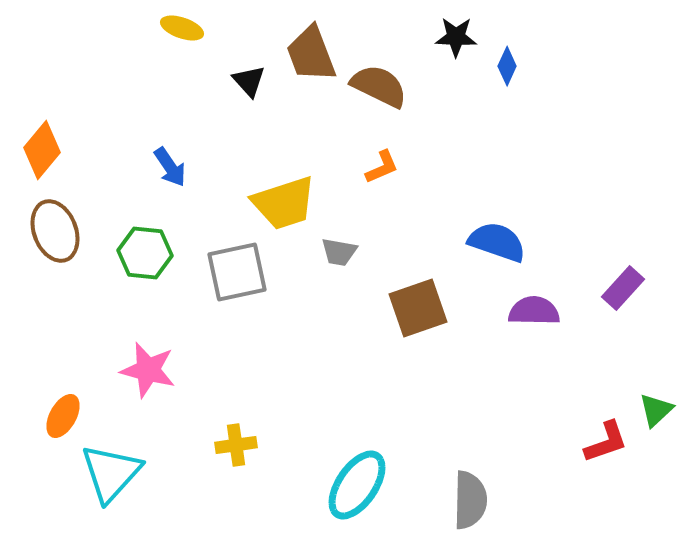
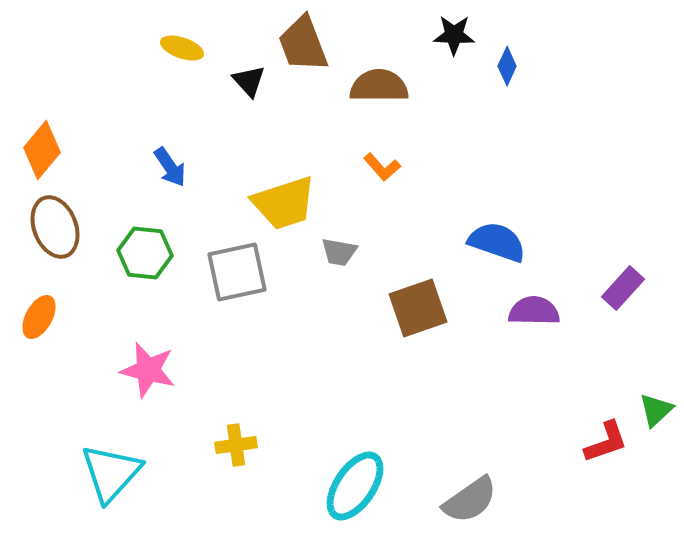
yellow ellipse: moved 20 px down
black star: moved 2 px left, 2 px up
brown trapezoid: moved 8 px left, 10 px up
brown semicircle: rotated 26 degrees counterclockwise
orange L-shape: rotated 72 degrees clockwise
brown ellipse: moved 4 px up
orange ellipse: moved 24 px left, 99 px up
cyan ellipse: moved 2 px left, 1 px down
gray semicircle: rotated 54 degrees clockwise
